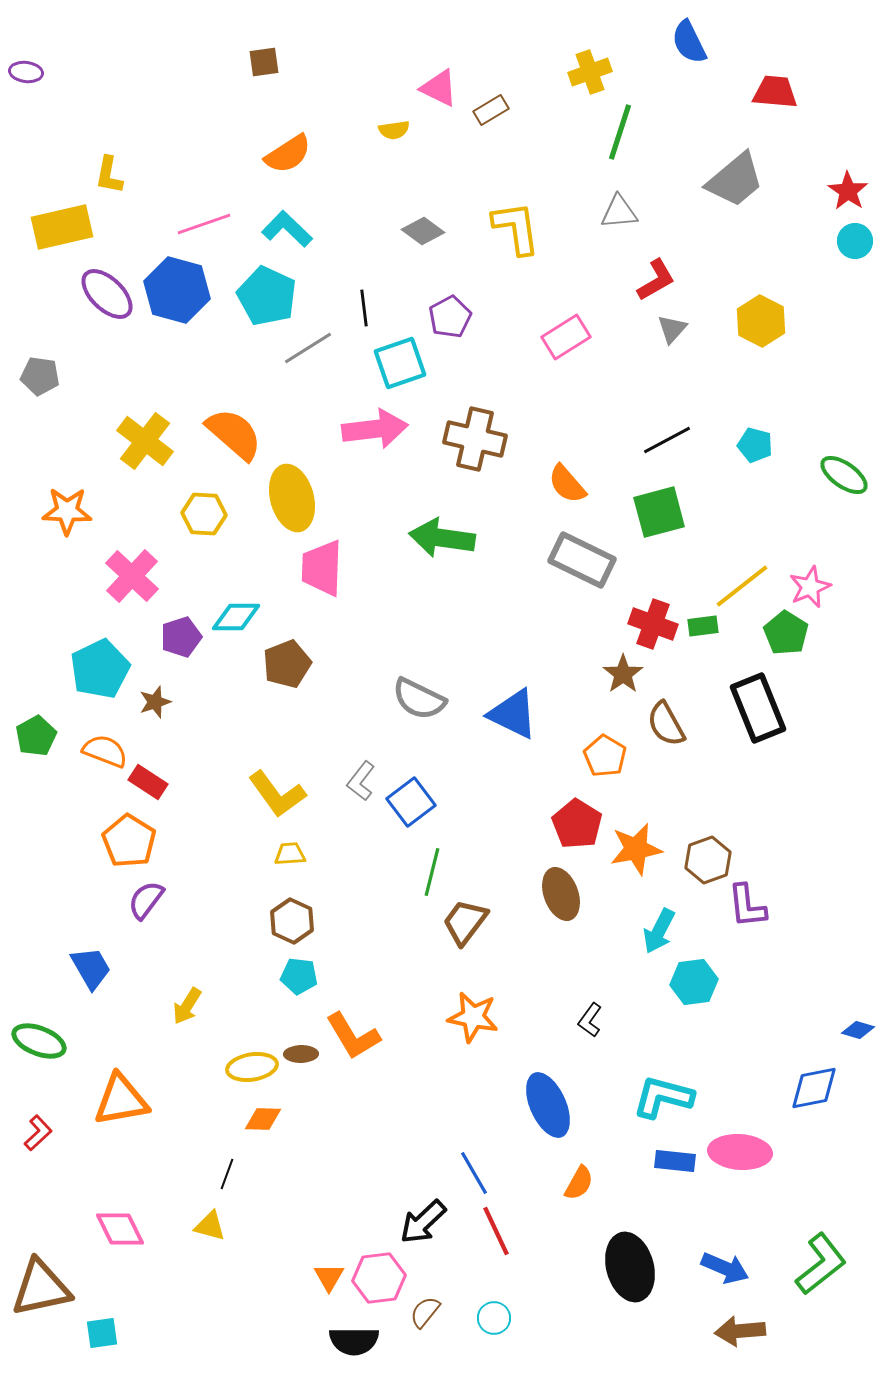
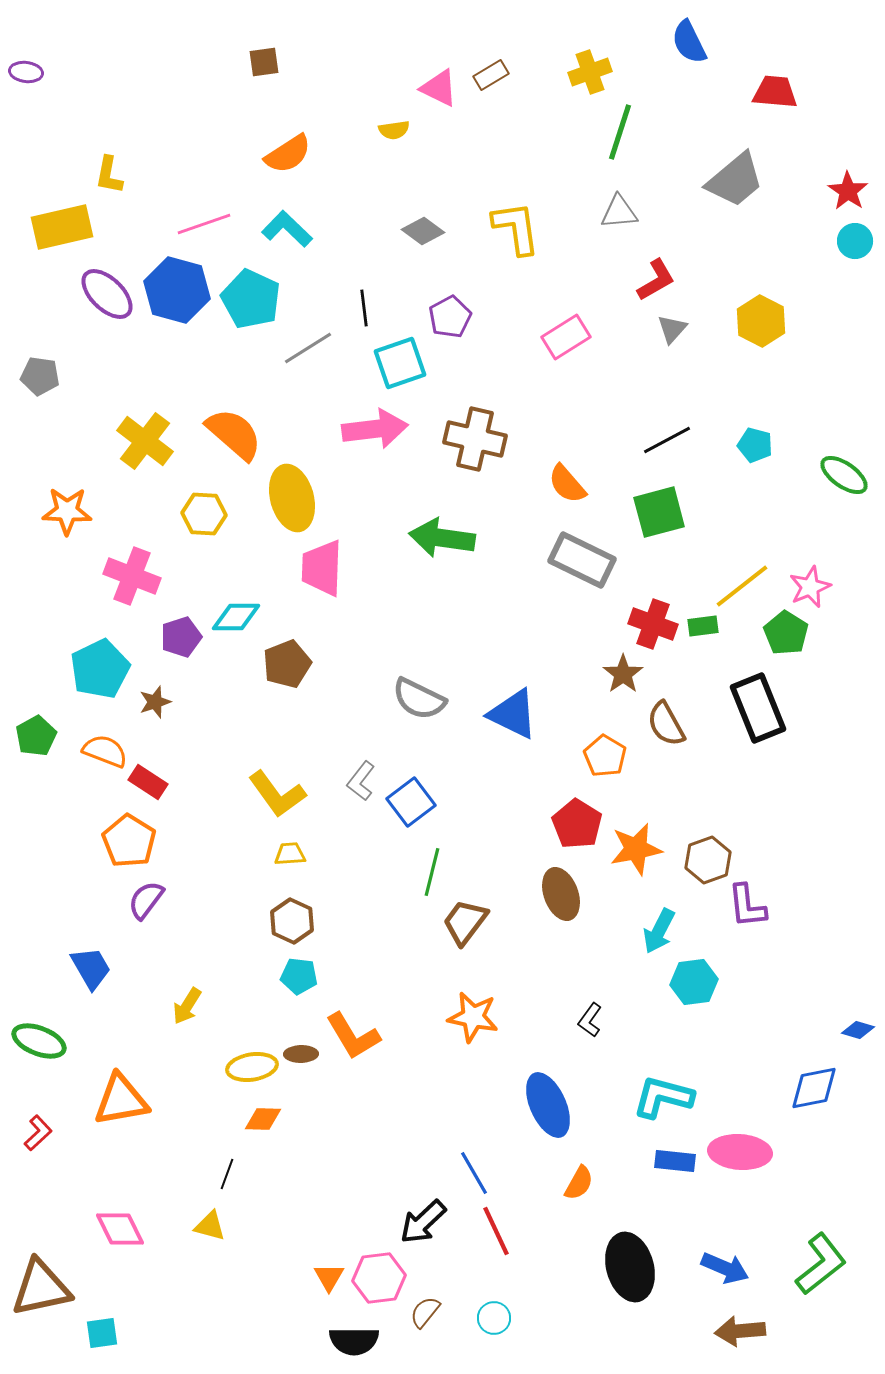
brown rectangle at (491, 110): moved 35 px up
cyan pentagon at (267, 296): moved 16 px left, 3 px down
pink cross at (132, 576): rotated 22 degrees counterclockwise
